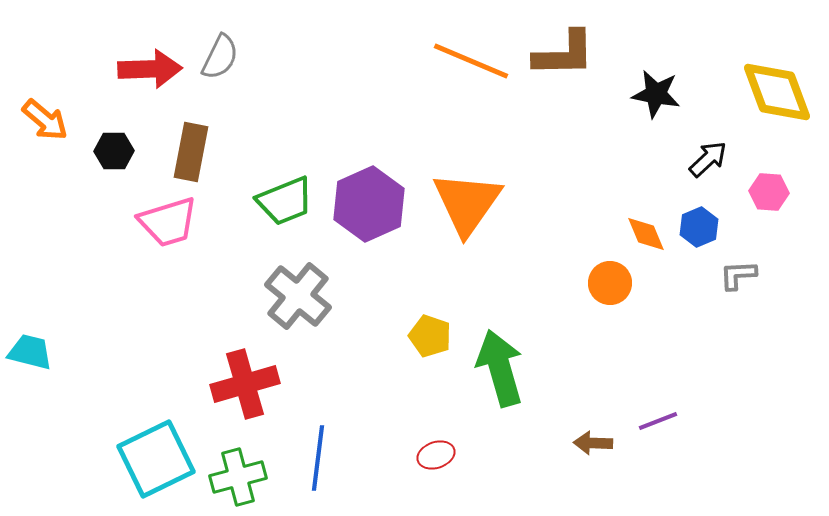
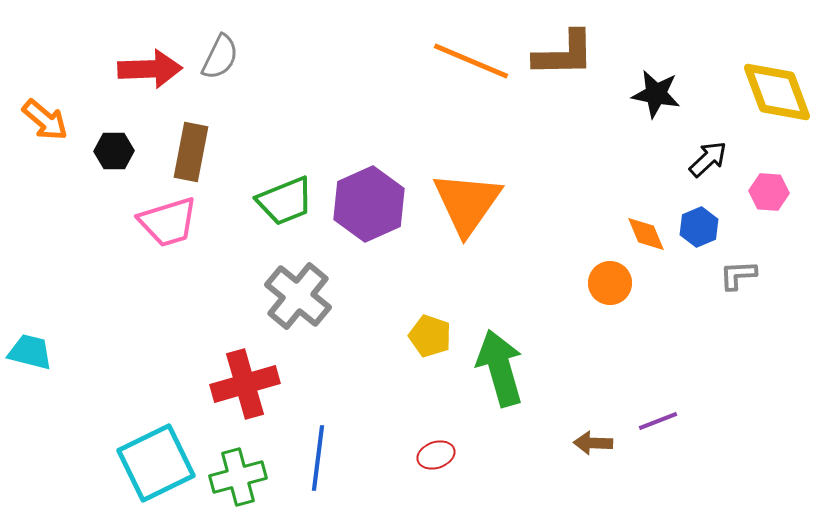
cyan square: moved 4 px down
